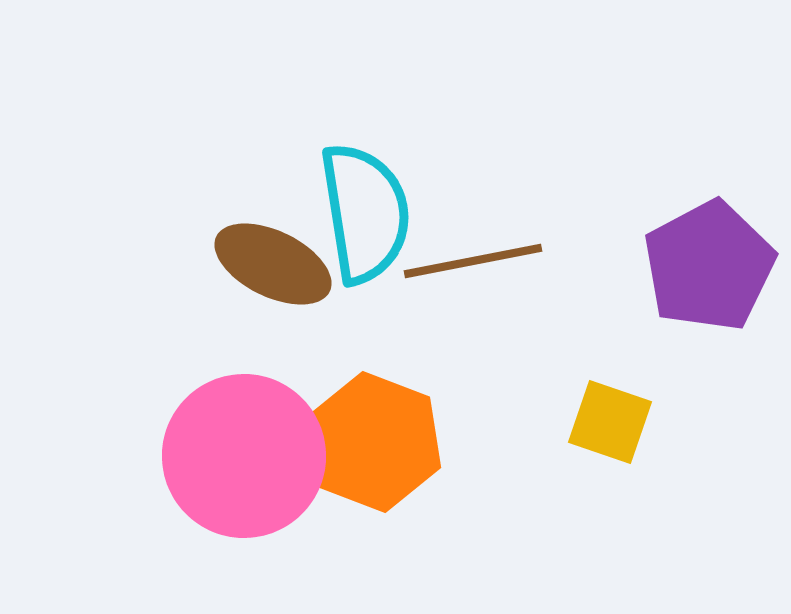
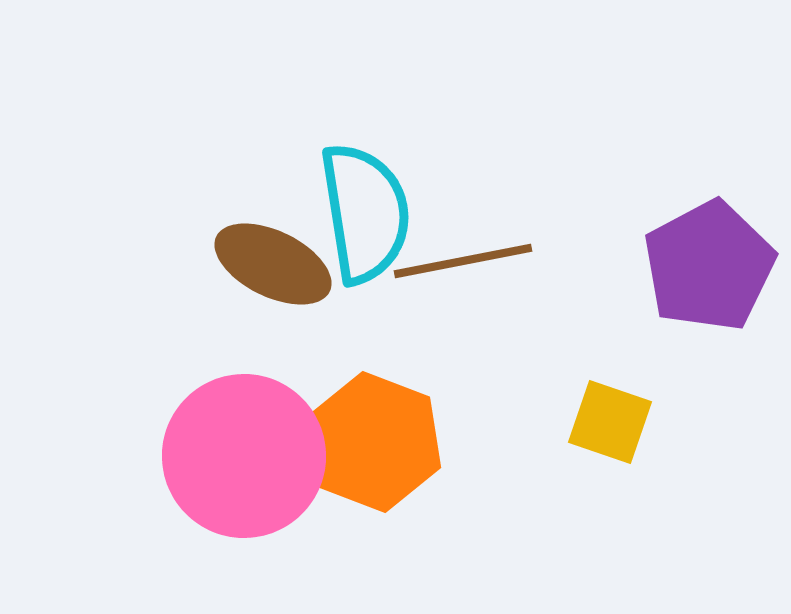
brown line: moved 10 px left
